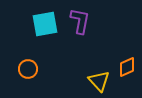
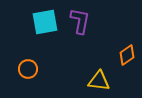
cyan square: moved 2 px up
orange diamond: moved 12 px up; rotated 10 degrees counterclockwise
yellow triangle: rotated 40 degrees counterclockwise
